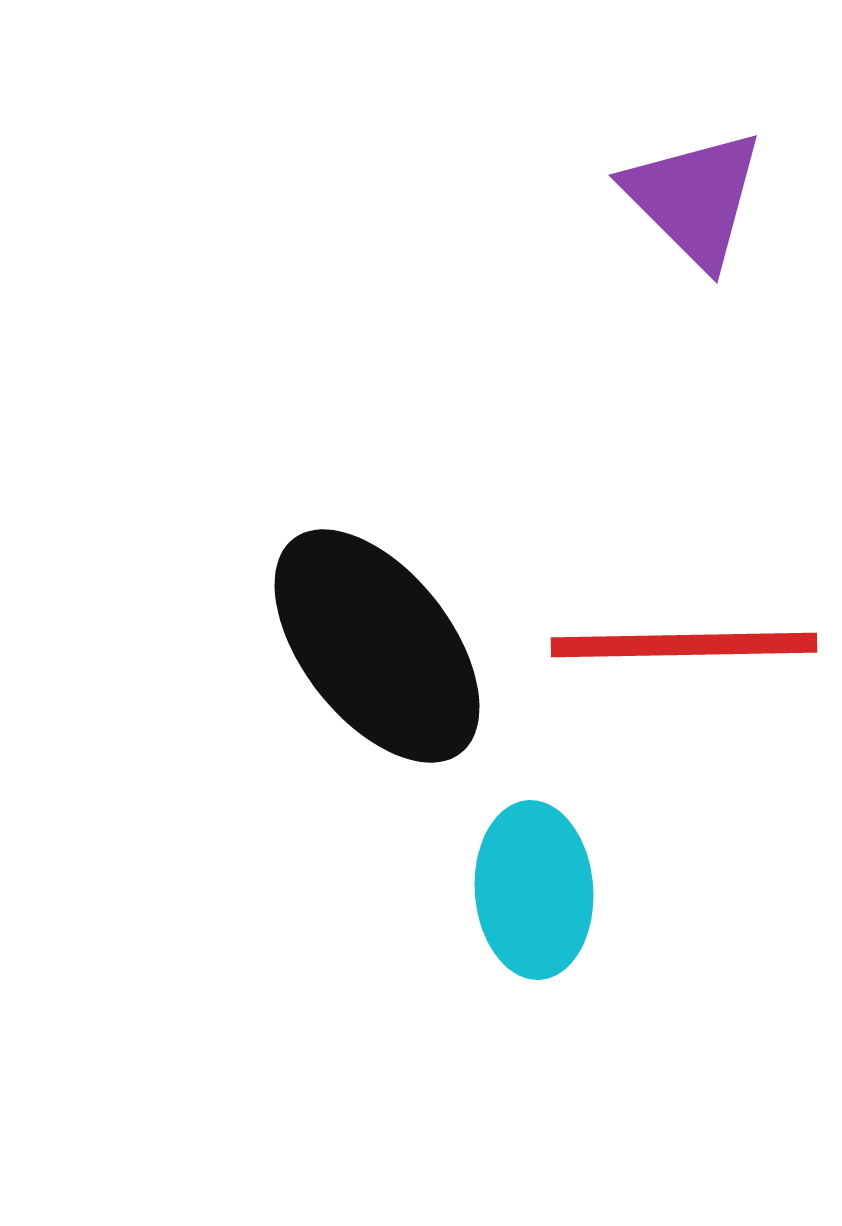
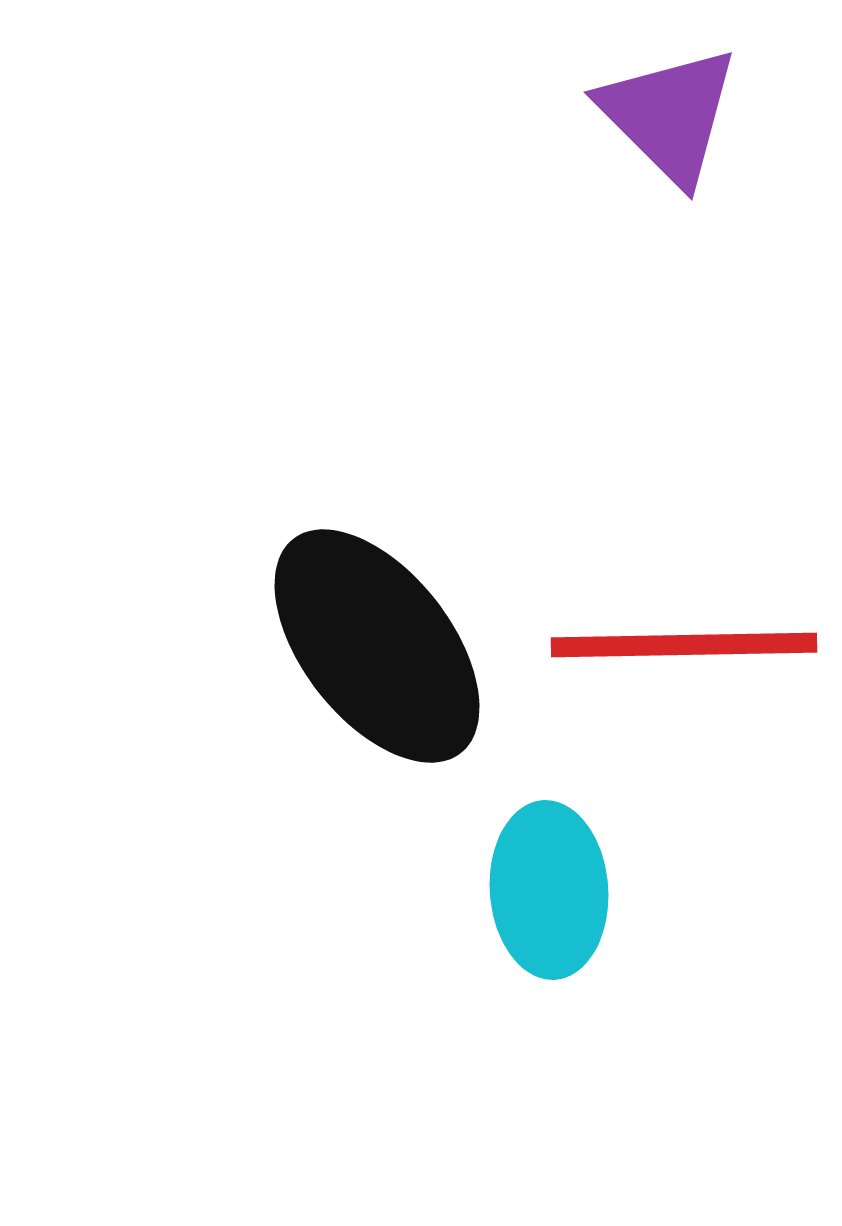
purple triangle: moved 25 px left, 83 px up
cyan ellipse: moved 15 px right
